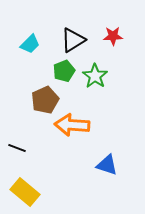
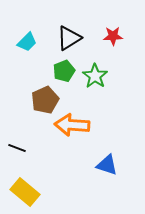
black triangle: moved 4 px left, 2 px up
cyan trapezoid: moved 3 px left, 2 px up
